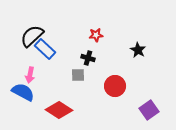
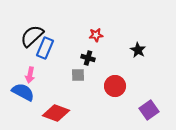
blue rectangle: moved 1 px up; rotated 70 degrees clockwise
red diamond: moved 3 px left, 3 px down; rotated 12 degrees counterclockwise
